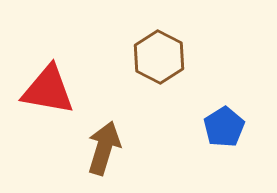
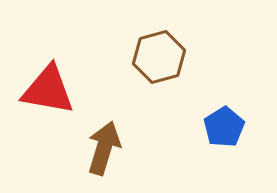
brown hexagon: rotated 18 degrees clockwise
